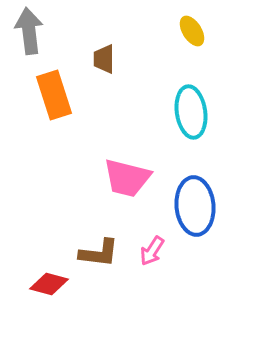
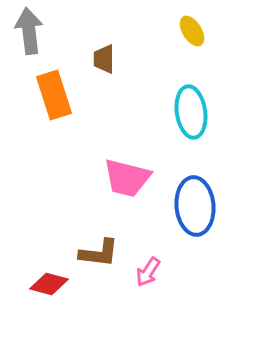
pink arrow: moved 4 px left, 21 px down
